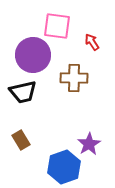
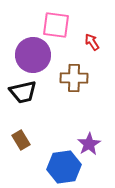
pink square: moved 1 px left, 1 px up
blue hexagon: rotated 12 degrees clockwise
